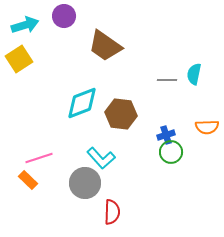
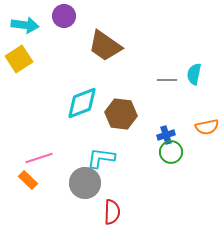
cyan arrow: rotated 24 degrees clockwise
orange semicircle: rotated 10 degrees counterclockwise
cyan L-shape: rotated 140 degrees clockwise
